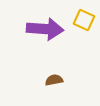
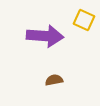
purple arrow: moved 7 px down
